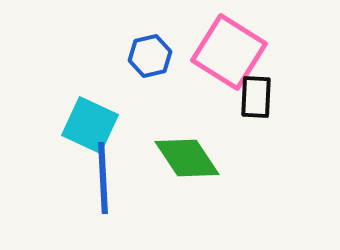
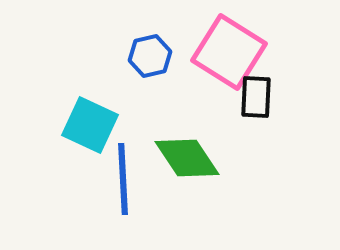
blue line: moved 20 px right, 1 px down
